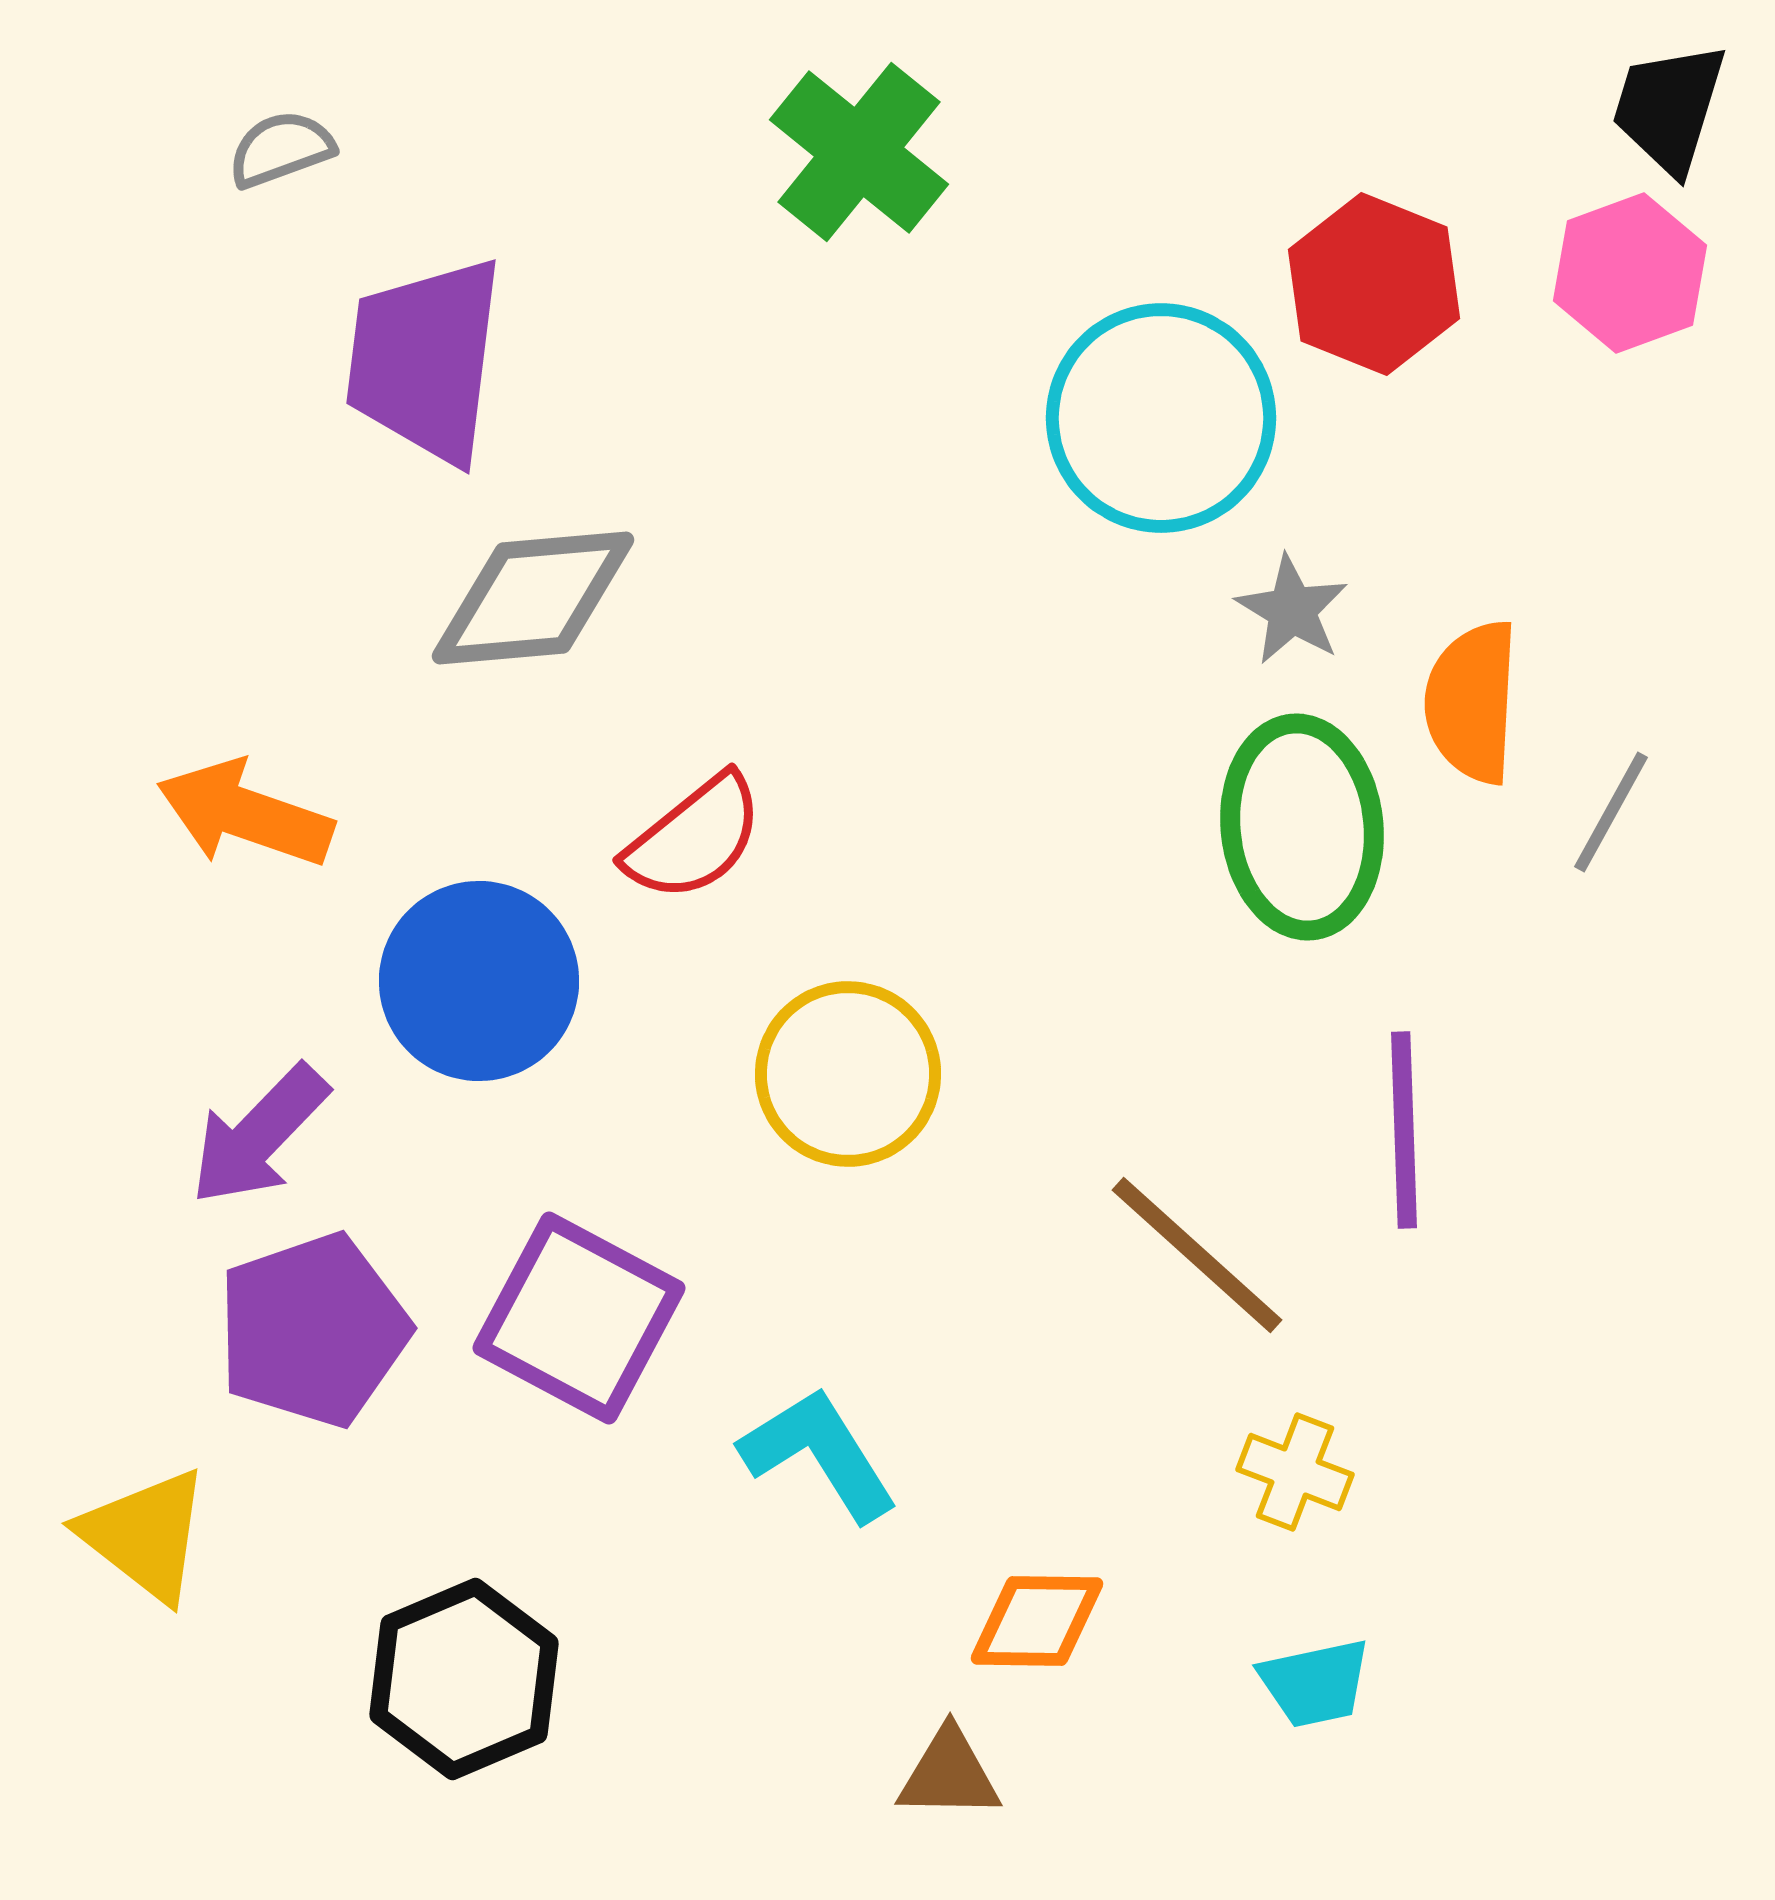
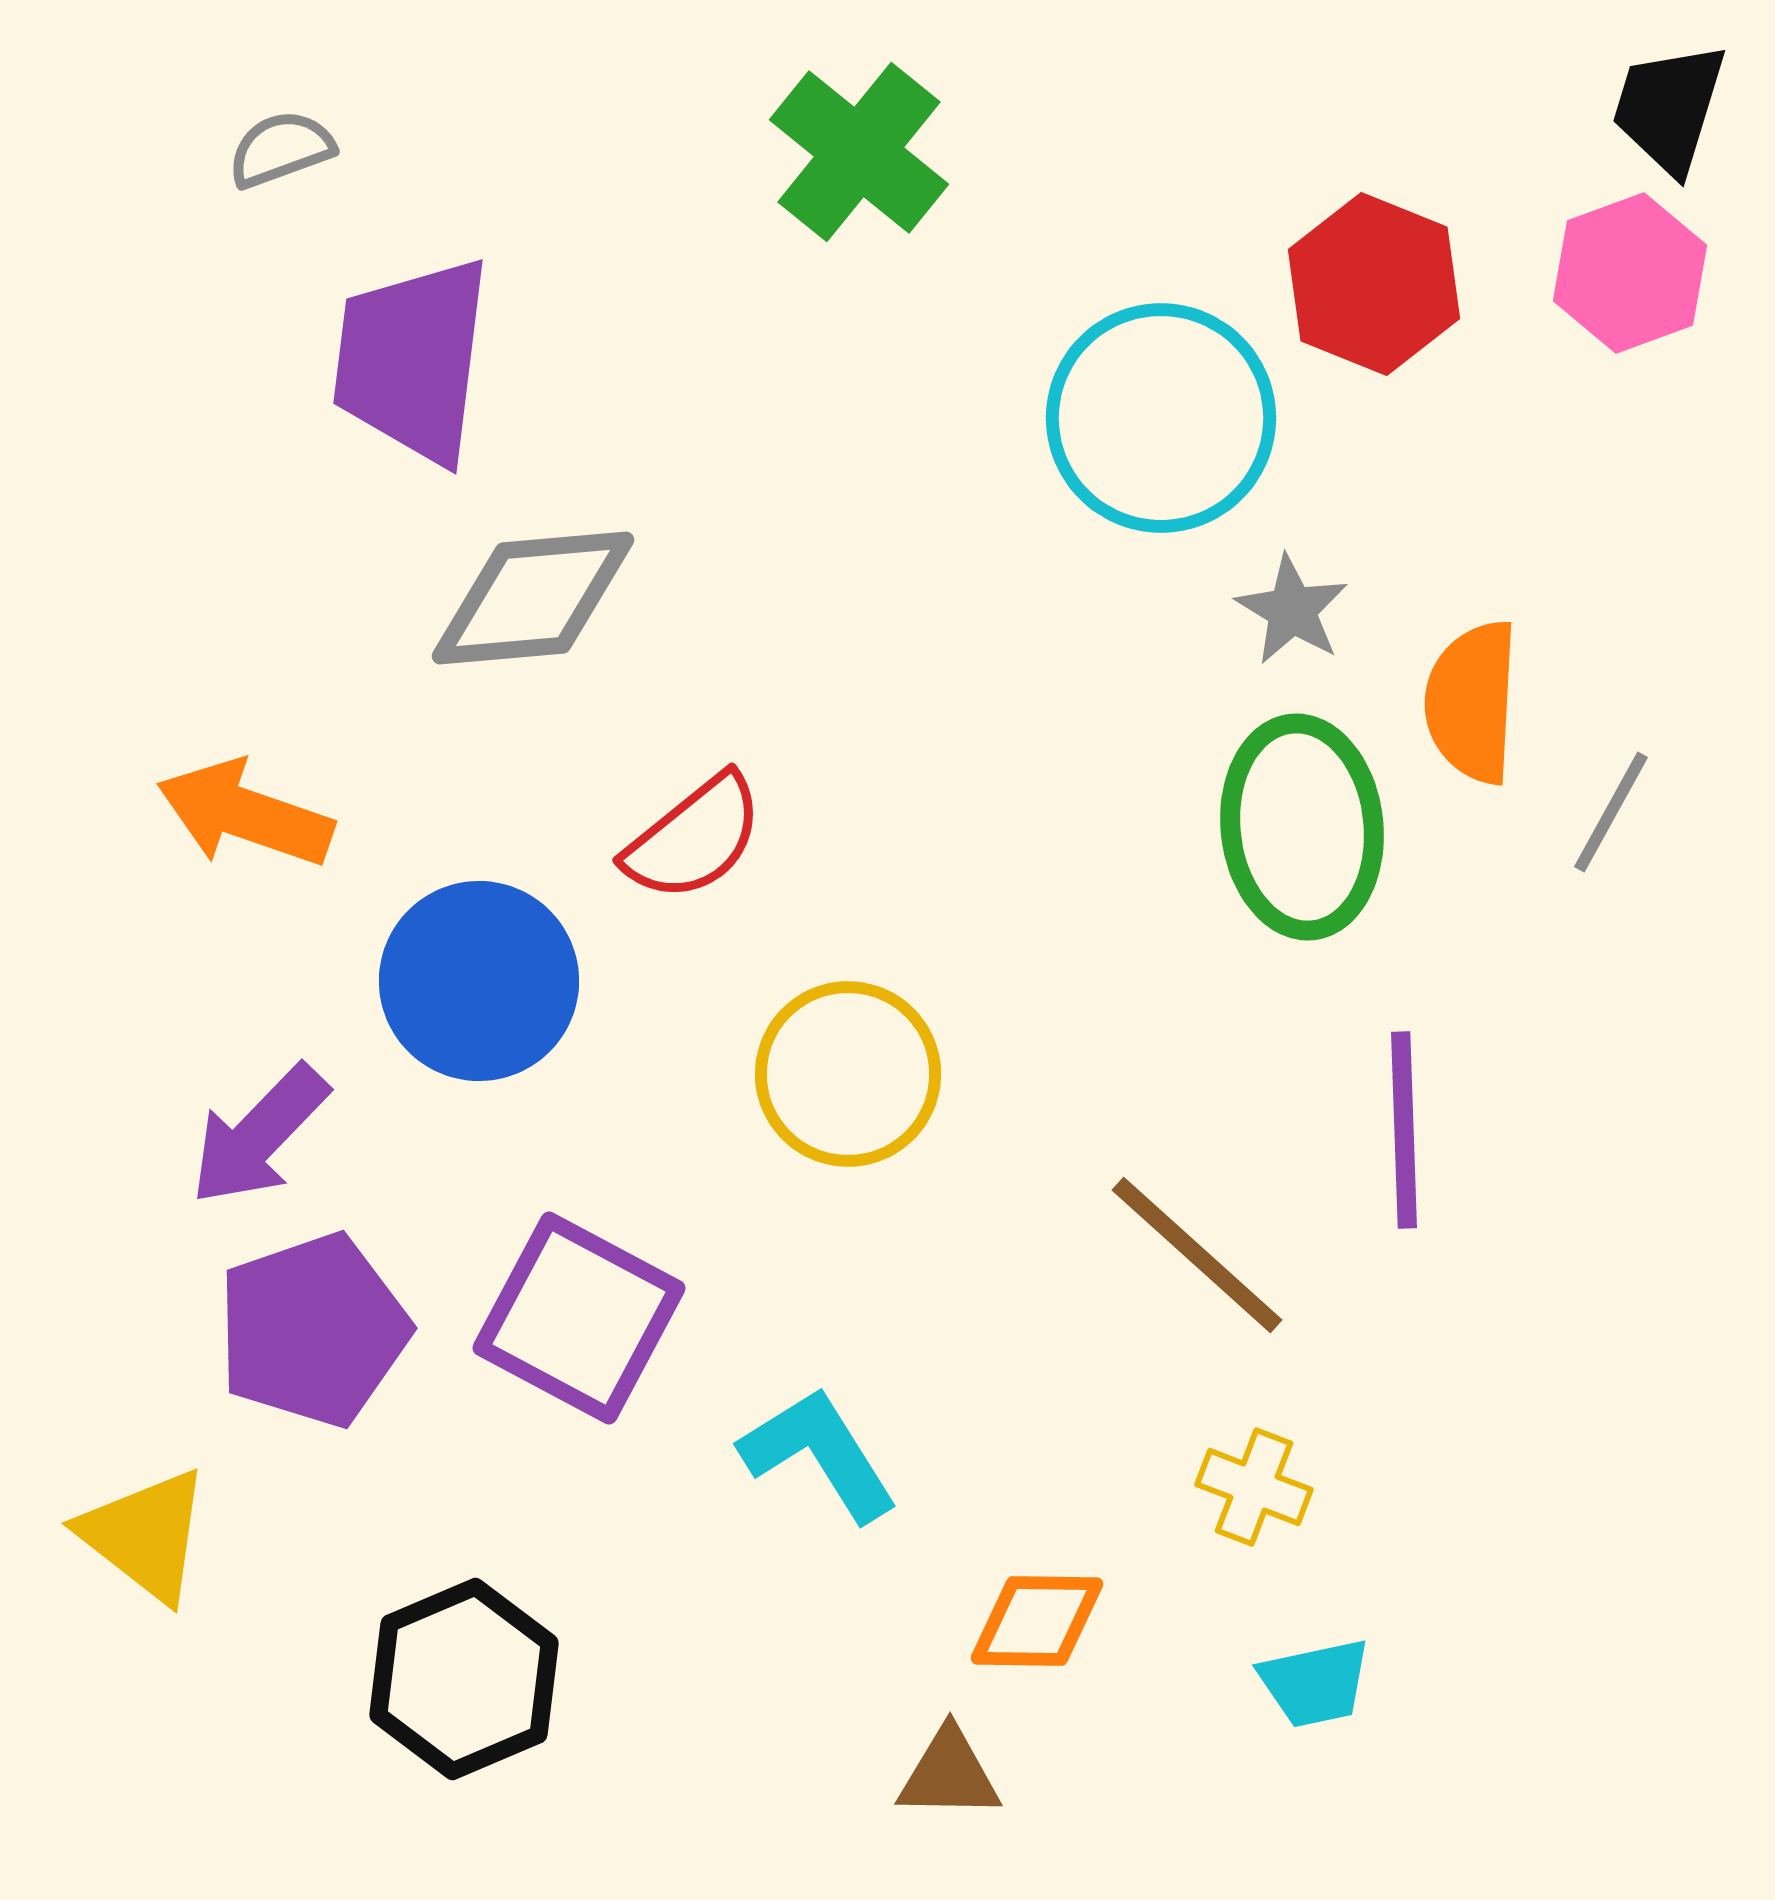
purple trapezoid: moved 13 px left
yellow cross: moved 41 px left, 15 px down
